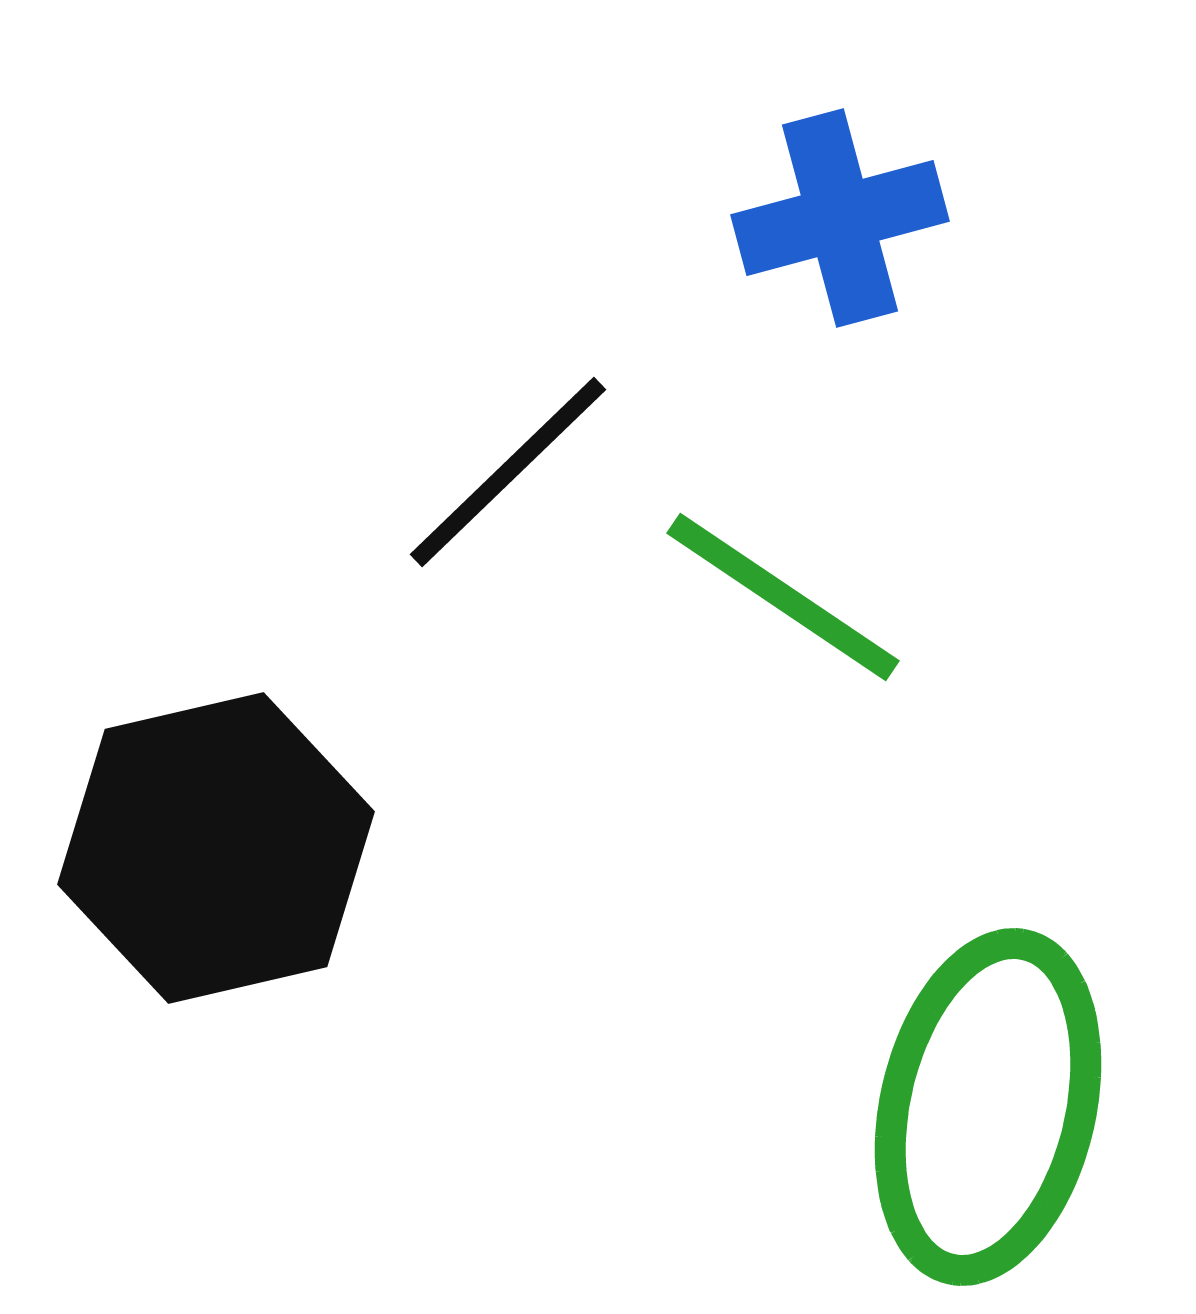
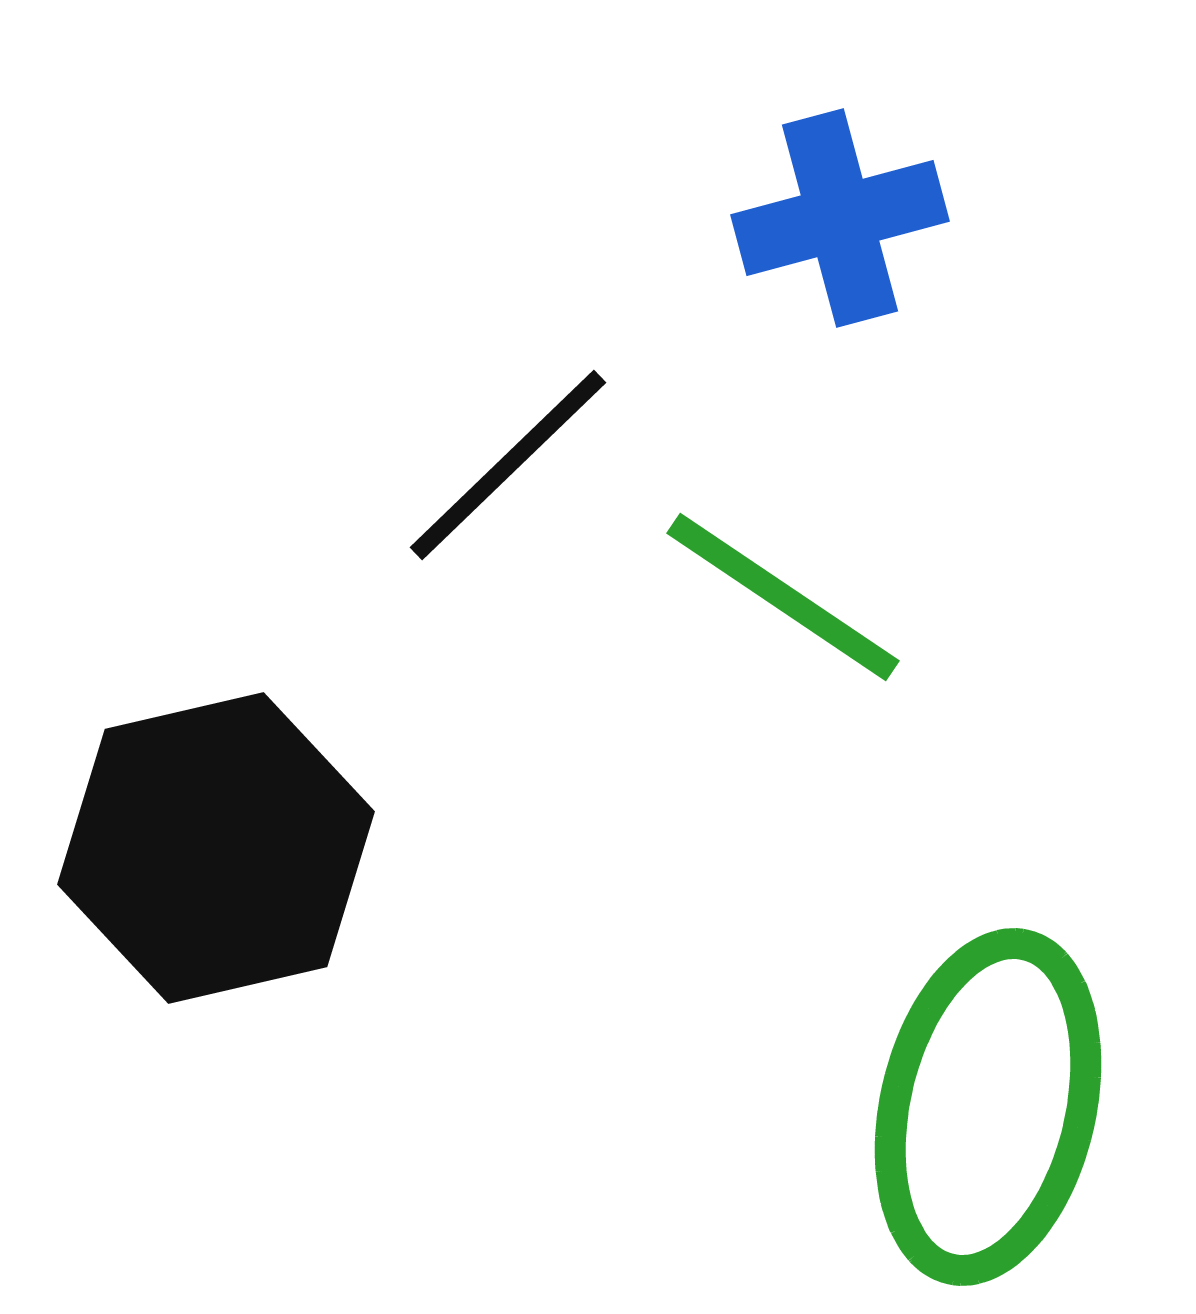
black line: moved 7 px up
